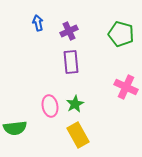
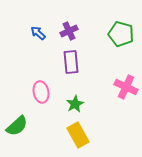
blue arrow: moved 10 px down; rotated 35 degrees counterclockwise
pink ellipse: moved 9 px left, 14 px up
green semicircle: moved 2 px right, 2 px up; rotated 35 degrees counterclockwise
